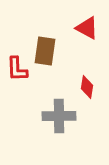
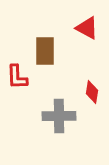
brown rectangle: rotated 8 degrees counterclockwise
red L-shape: moved 8 px down
red diamond: moved 5 px right, 5 px down
